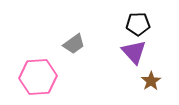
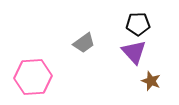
gray trapezoid: moved 10 px right, 1 px up
pink hexagon: moved 5 px left
brown star: rotated 18 degrees counterclockwise
